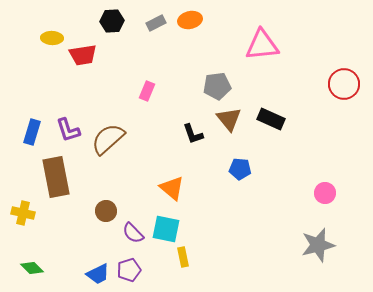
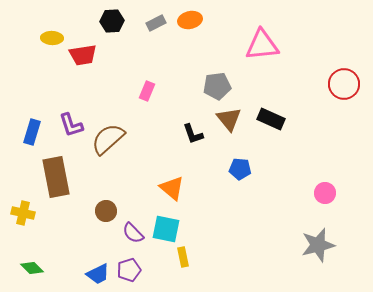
purple L-shape: moved 3 px right, 5 px up
